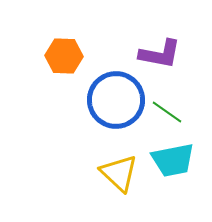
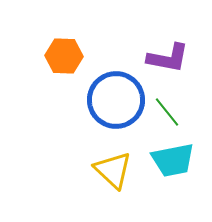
purple L-shape: moved 8 px right, 4 px down
green line: rotated 16 degrees clockwise
yellow triangle: moved 6 px left, 3 px up
